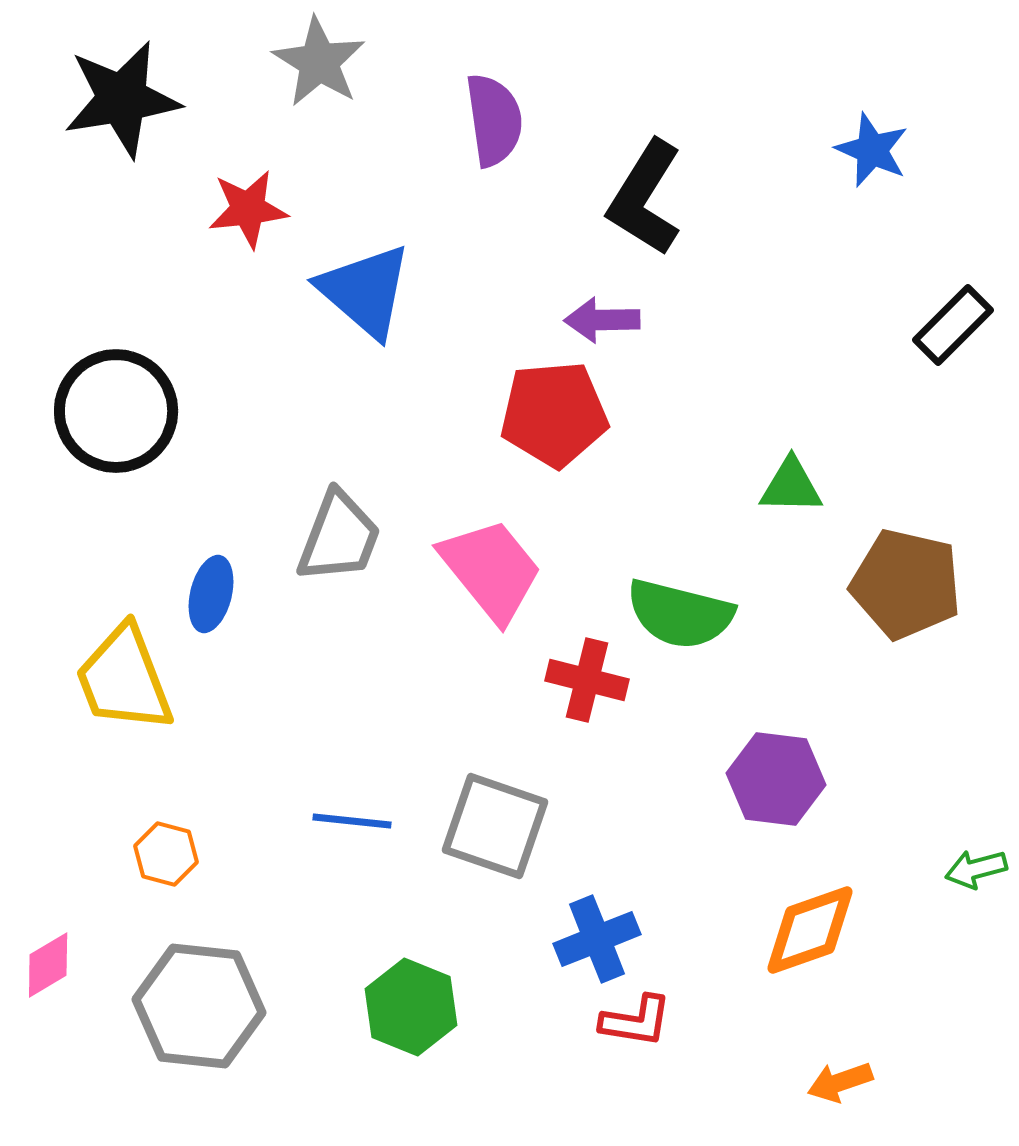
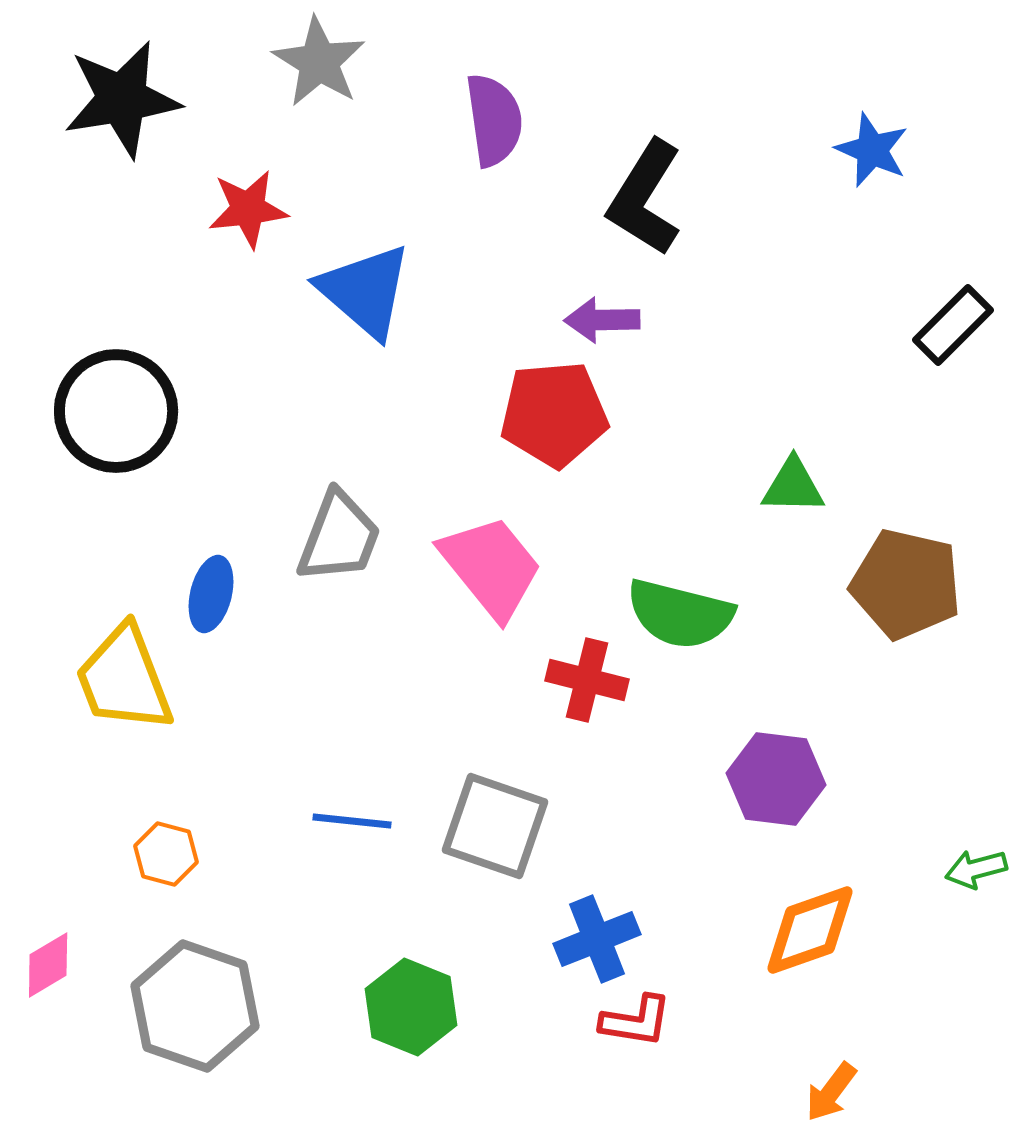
green triangle: moved 2 px right
pink trapezoid: moved 3 px up
gray hexagon: moved 4 px left; rotated 13 degrees clockwise
orange arrow: moved 9 px left, 10 px down; rotated 34 degrees counterclockwise
